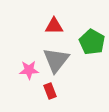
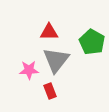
red triangle: moved 5 px left, 6 px down
